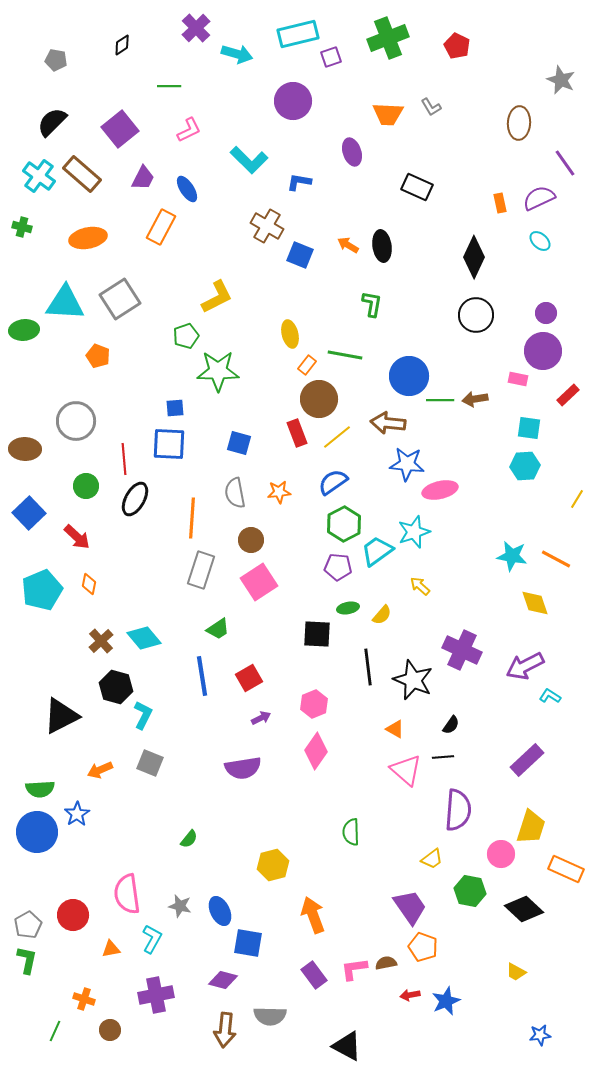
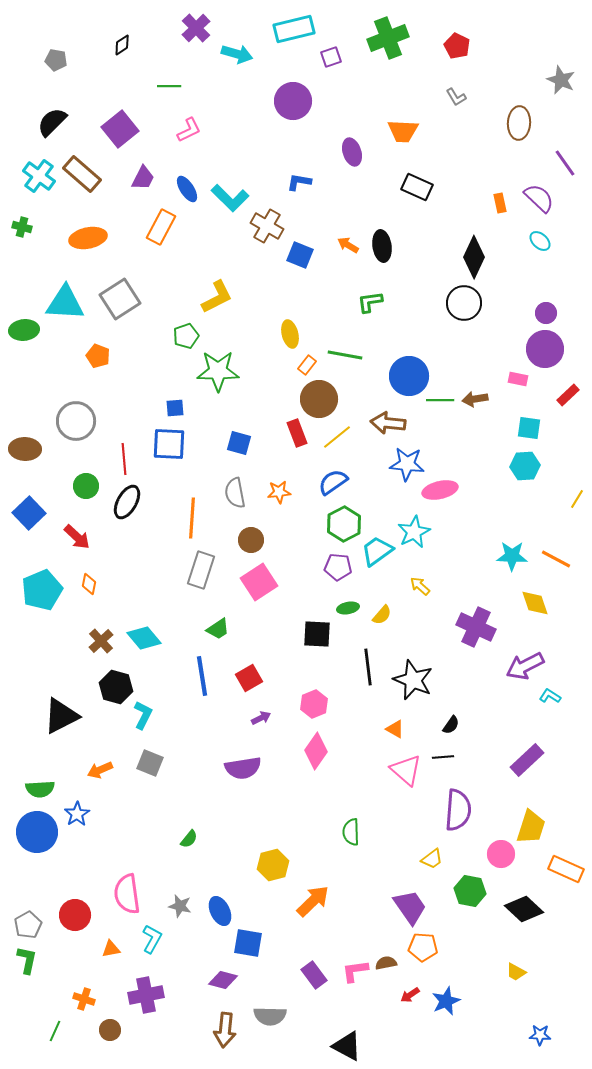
cyan rectangle at (298, 34): moved 4 px left, 5 px up
gray L-shape at (431, 107): moved 25 px right, 10 px up
orange trapezoid at (388, 114): moved 15 px right, 17 px down
cyan L-shape at (249, 160): moved 19 px left, 38 px down
purple semicircle at (539, 198): rotated 68 degrees clockwise
green L-shape at (372, 304): moved 2 px left, 2 px up; rotated 108 degrees counterclockwise
black circle at (476, 315): moved 12 px left, 12 px up
purple circle at (543, 351): moved 2 px right, 2 px up
black ellipse at (135, 499): moved 8 px left, 3 px down
cyan star at (414, 532): rotated 8 degrees counterclockwise
cyan star at (512, 556): rotated 8 degrees counterclockwise
purple cross at (462, 650): moved 14 px right, 23 px up
red circle at (73, 915): moved 2 px right
orange arrow at (313, 915): moved 14 px up; rotated 66 degrees clockwise
orange pentagon at (423, 947): rotated 16 degrees counterclockwise
pink L-shape at (354, 969): moved 1 px right, 2 px down
purple cross at (156, 995): moved 10 px left
red arrow at (410, 995): rotated 24 degrees counterclockwise
blue star at (540, 1035): rotated 10 degrees clockwise
